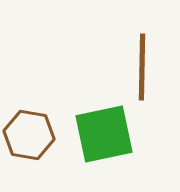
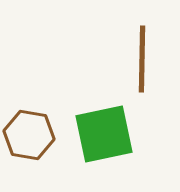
brown line: moved 8 px up
